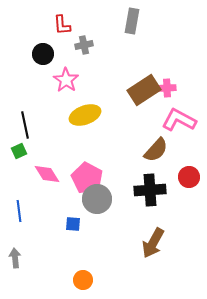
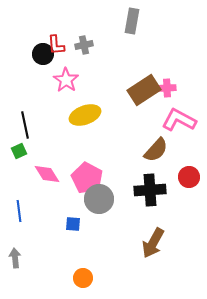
red L-shape: moved 6 px left, 20 px down
gray circle: moved 2 px right
orange circle: moved 2 px up
